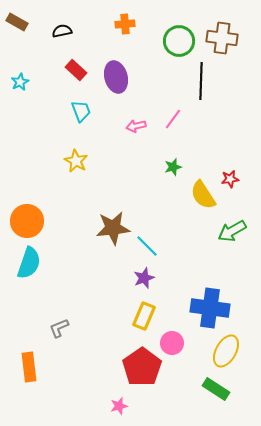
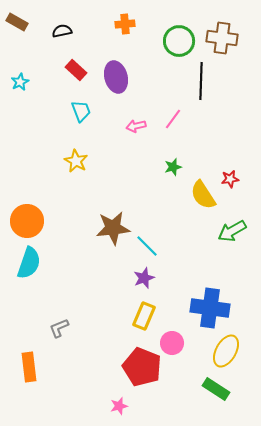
red pentagon: rotated 15 degrees counterclockwise
